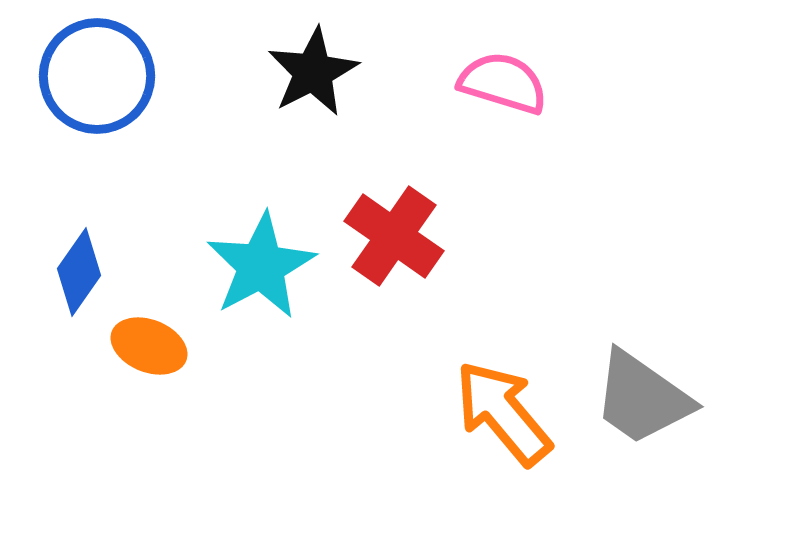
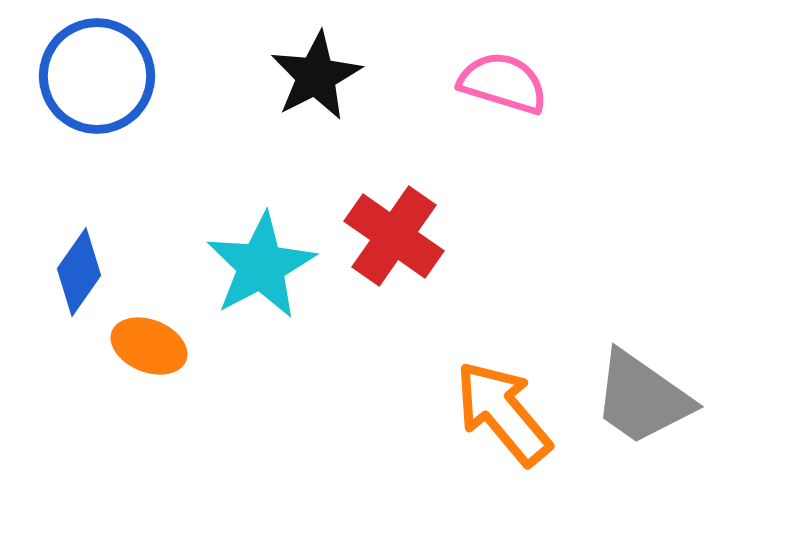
black star: moved 3 px right, 4 px down
